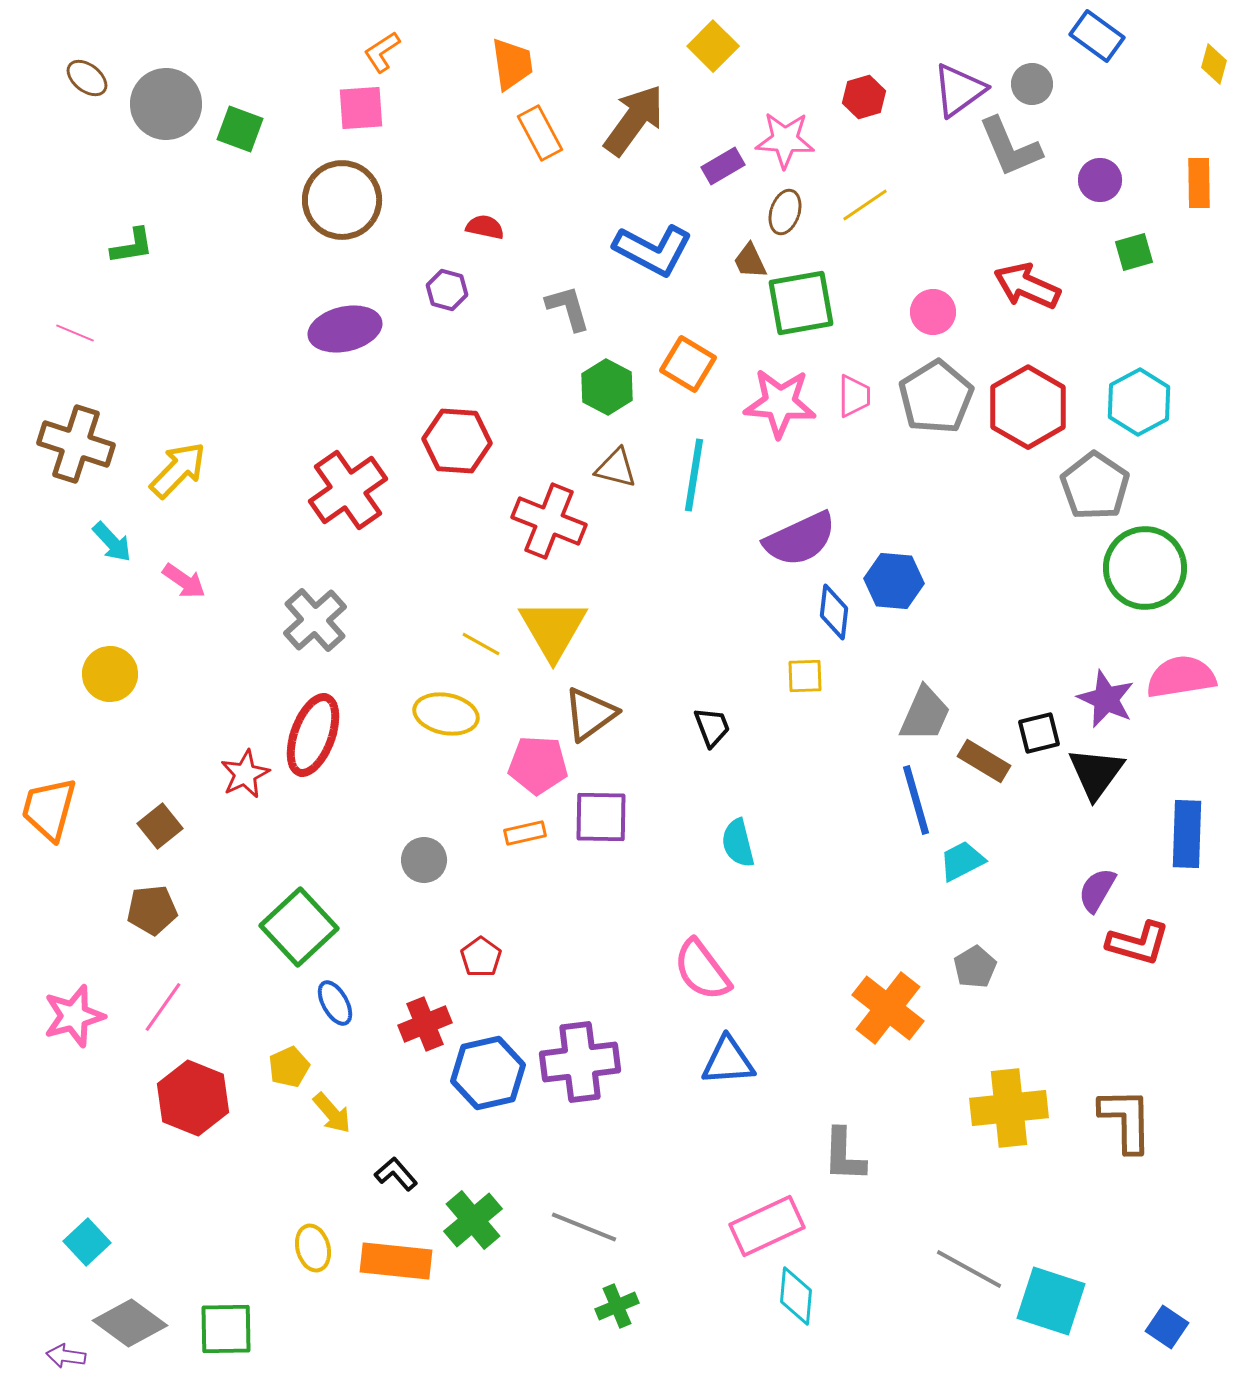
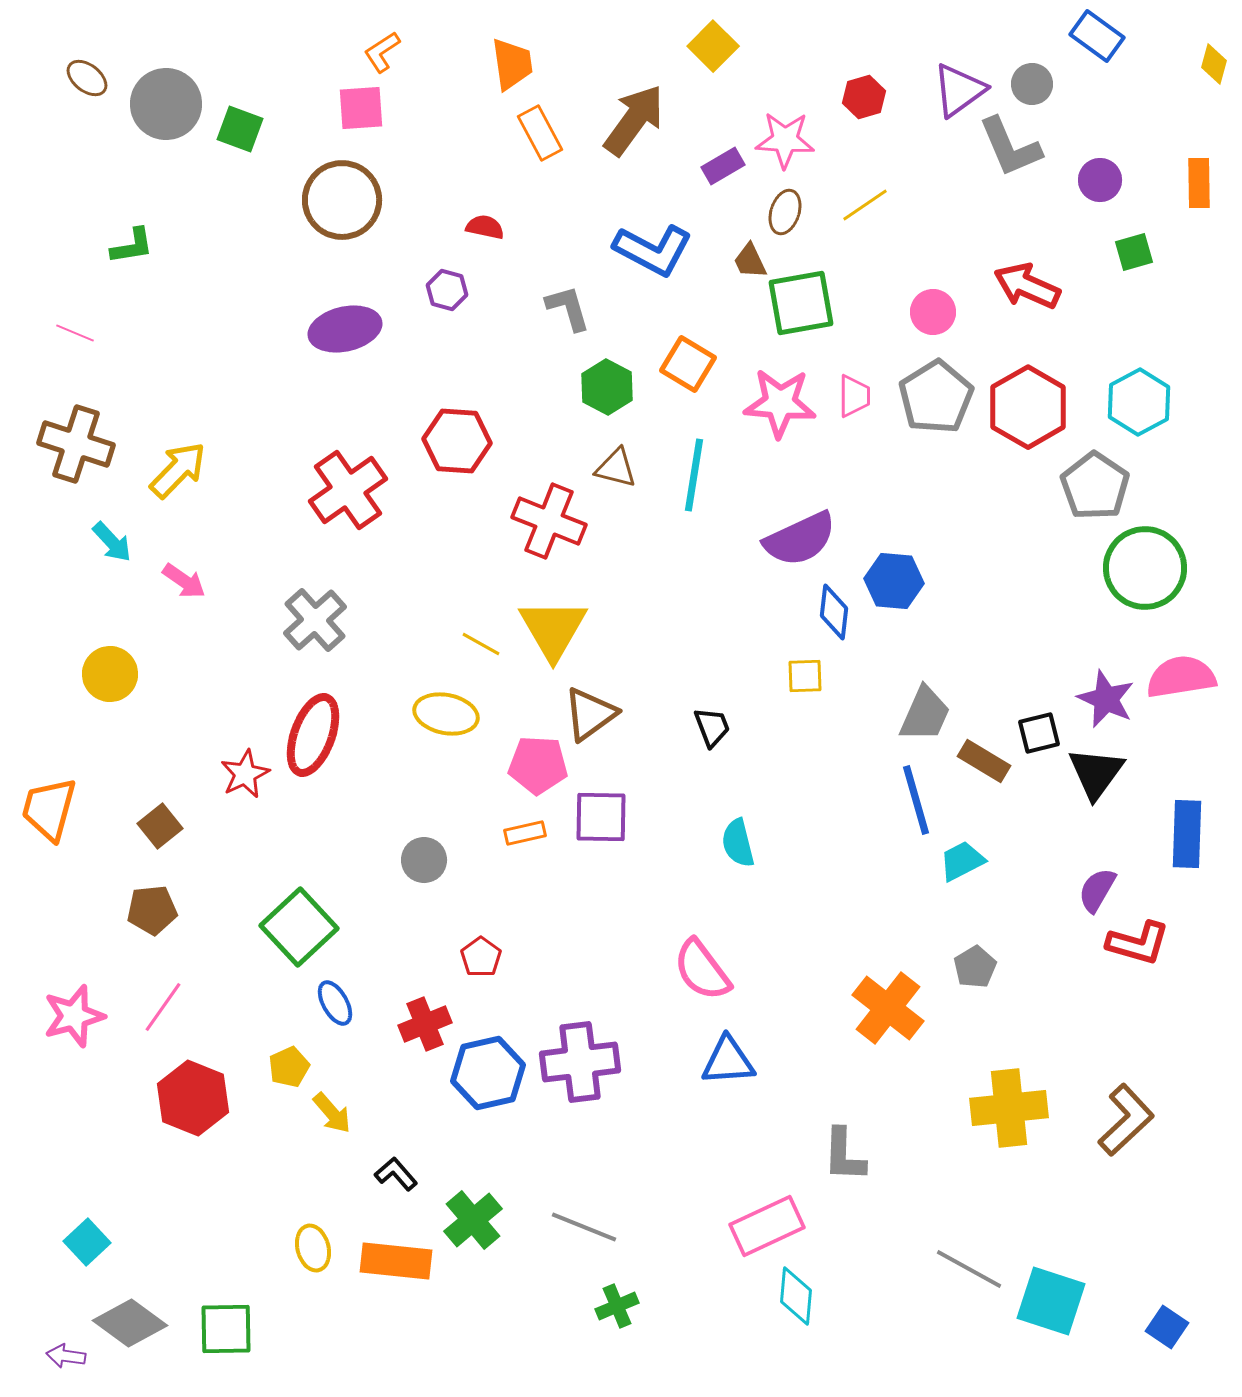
brown L-shape at (1126, 1120): rotated 48 degrees clockwise
